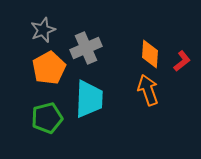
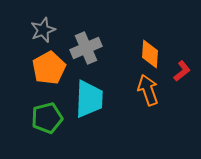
red L-shape: moved 10 px down
